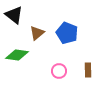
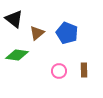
black triangle: moved 4 px down
brown rectangle: moved 4 px left
